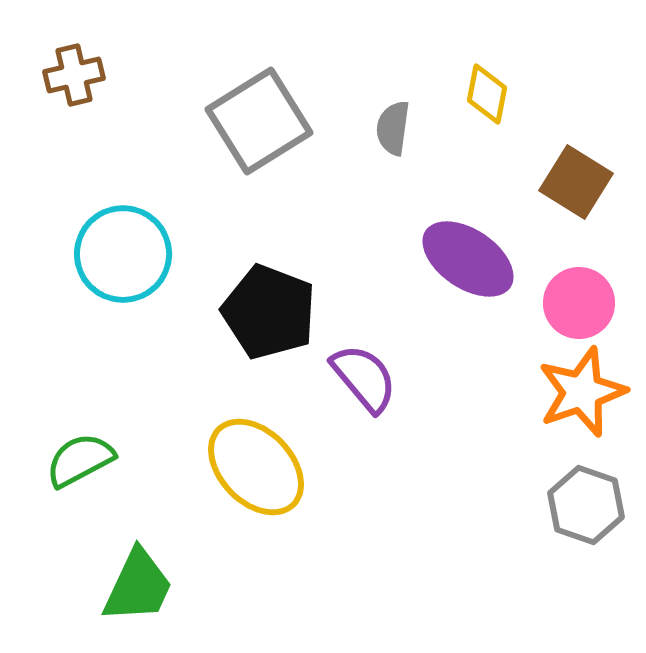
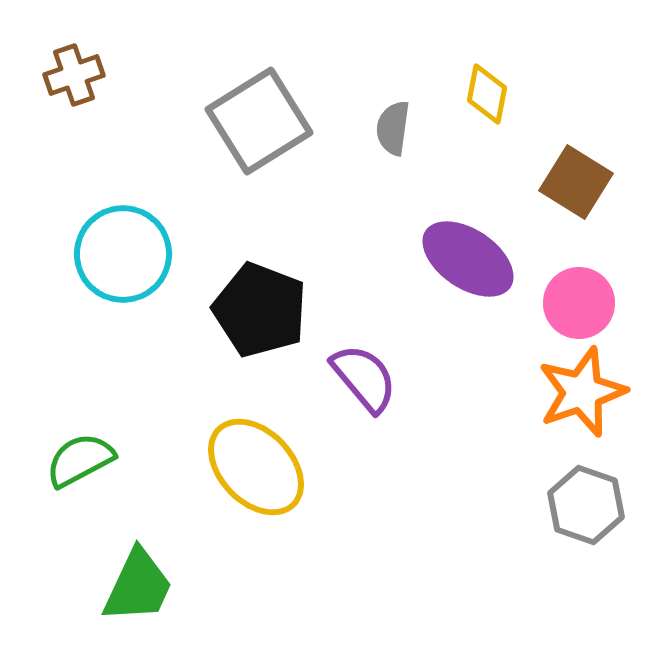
brown cross: rotated 6 degrees counterclockwise
black pentagon: moved 9 px left, 2 px up
